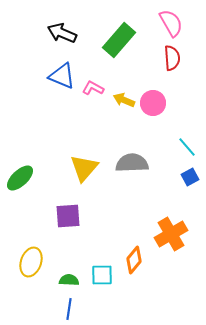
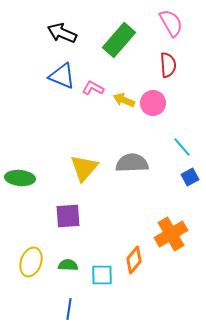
red semicircle: moved 4 px left, 7 px down
cyan line: moved 5 px left
green ellipse: rotated 48 degrees clockwise
green semicircle: moved 1 px left, 15 px up
